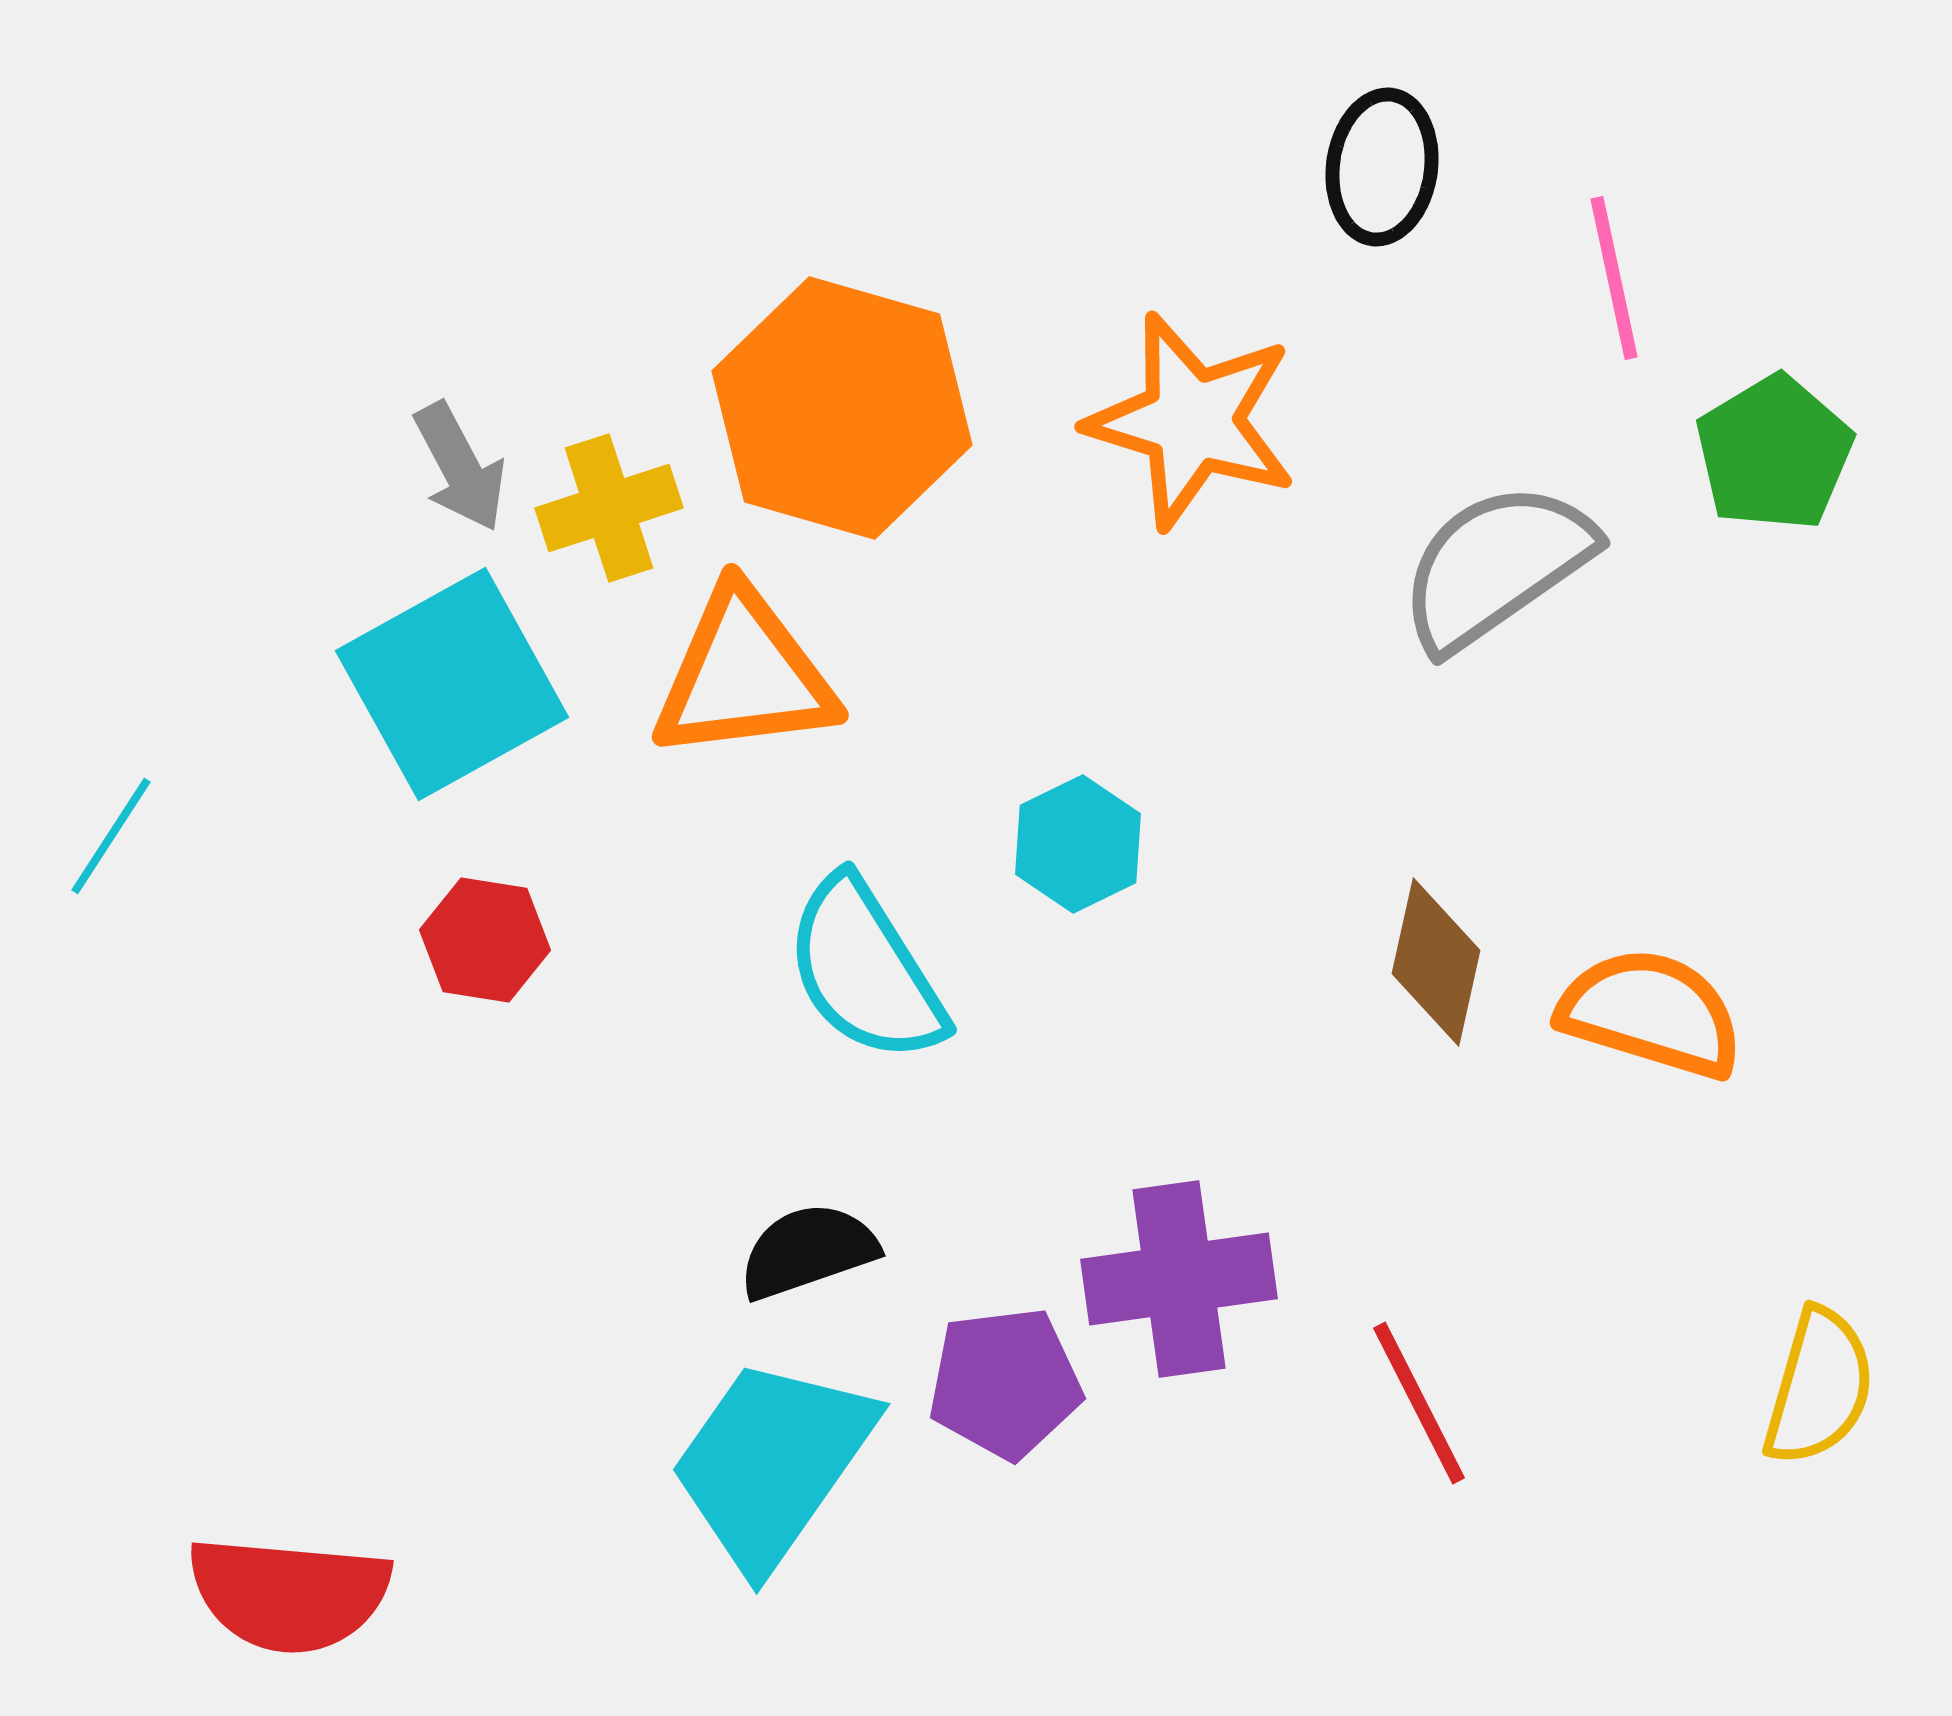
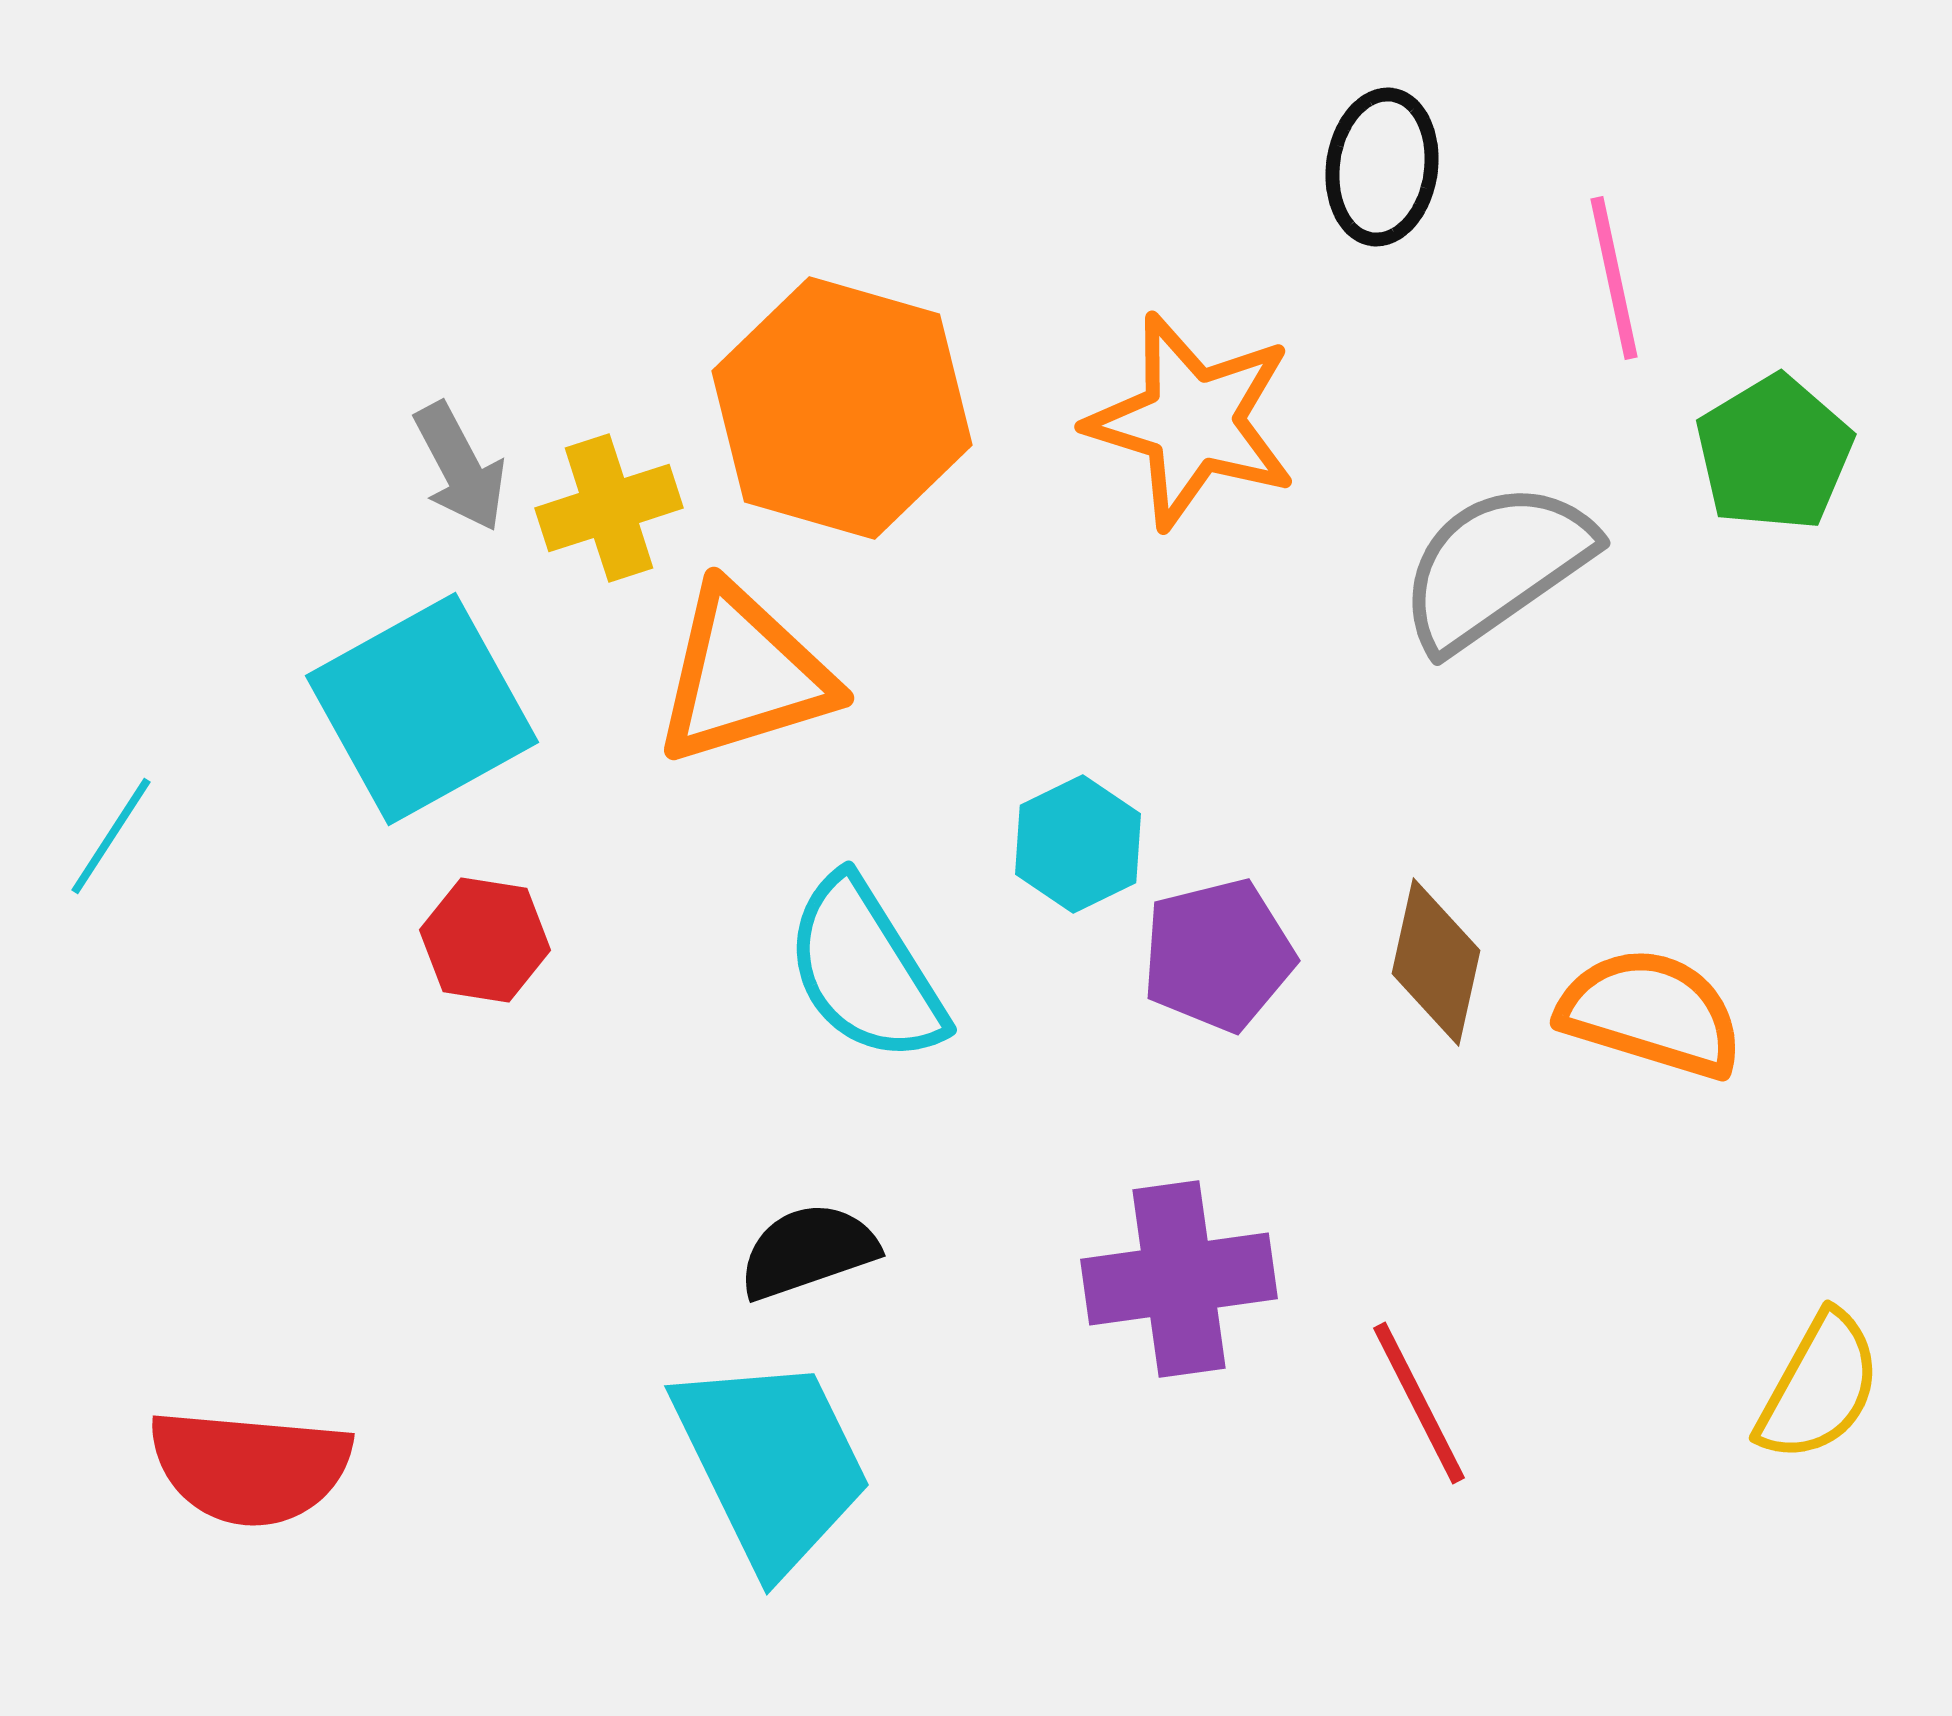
orange triangle: rotated 10 degrees counterclockwise
cyan square: moved 30 px left, 25 px down
purple pentagon: moved 213 px right, 428 px up; rotated 7 degrees counterclockwise
yellow semicircle: rotated 13 degrees clockwise
cyan trapezoid: rotated 119 degrees clockwise
red semicircle: moved 39 px left, 127 px up
